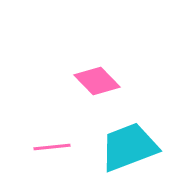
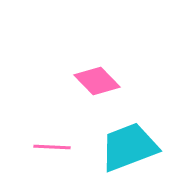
pink line: rotated 9 degrees clockwise
